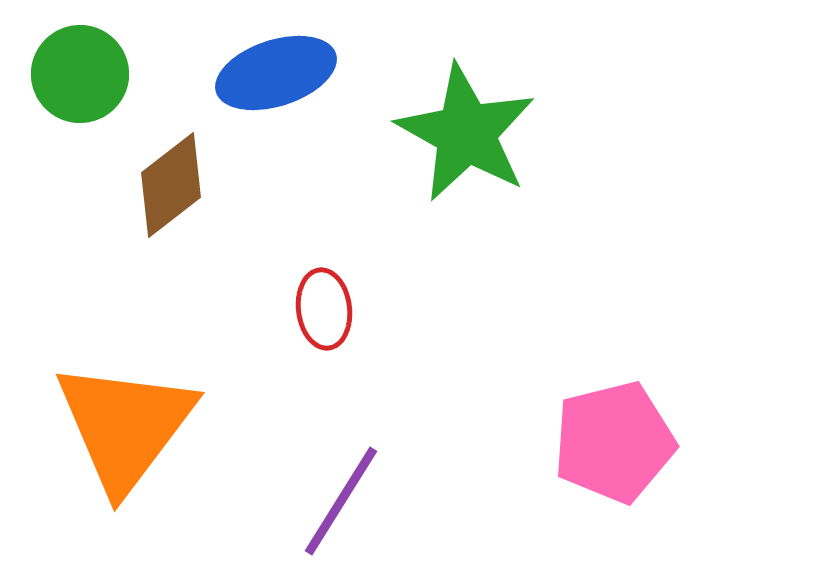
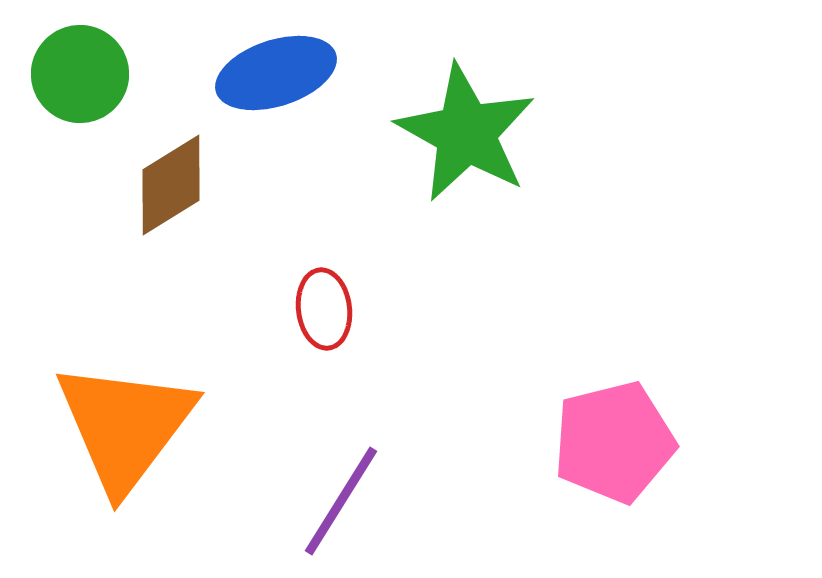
brown diamond: rotated 6 degrees clockwise
